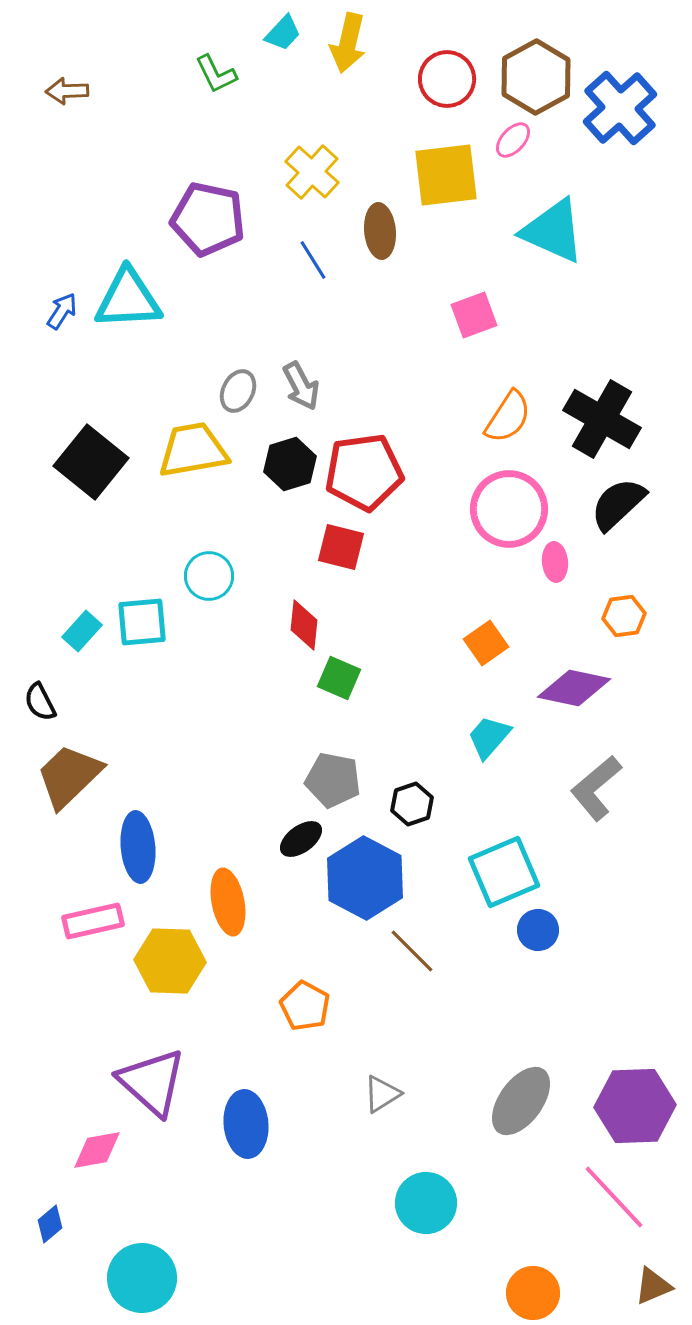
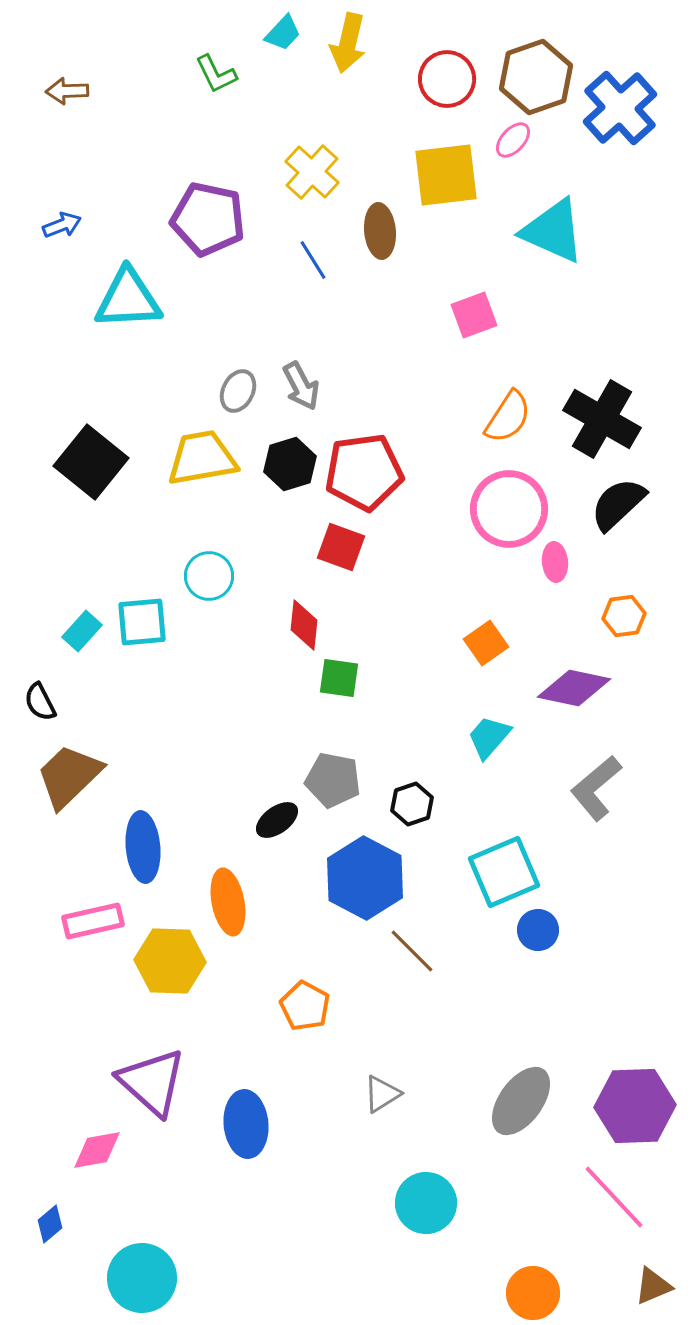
brown hexagon at (536, 77): rotated 10 degrees clockwise
blue arrow at (62, 311): moved 86 px up; rotated 36 degrees clockwise
yellow trapezoid at (193, 450): moved 9 px right, 8 px down
red square at (341, 547): rotated 6 degrees clockwise
green square at (339, 678): rotated 15 degrees counterclockwise
black ellipse at (301, 839): moved 24 px left, 19 px up
blue ellipse at (138, 847): moved 5 px right
